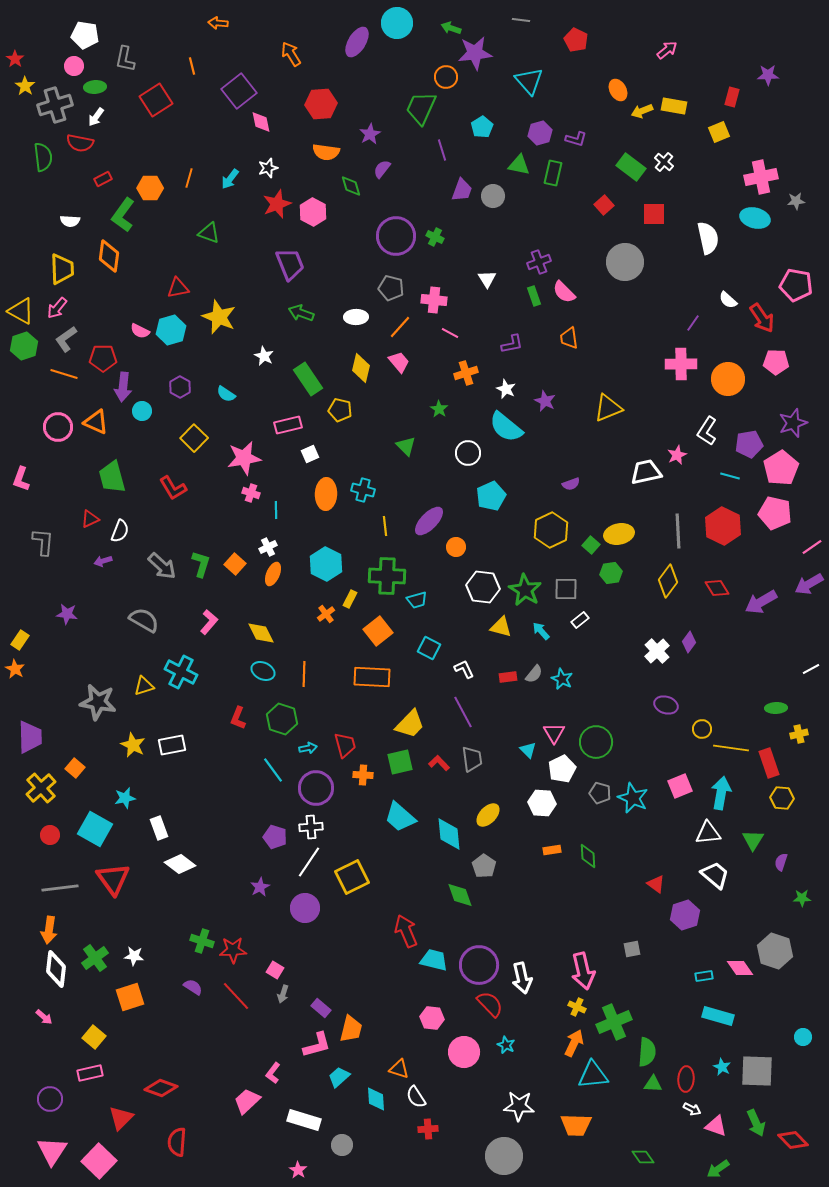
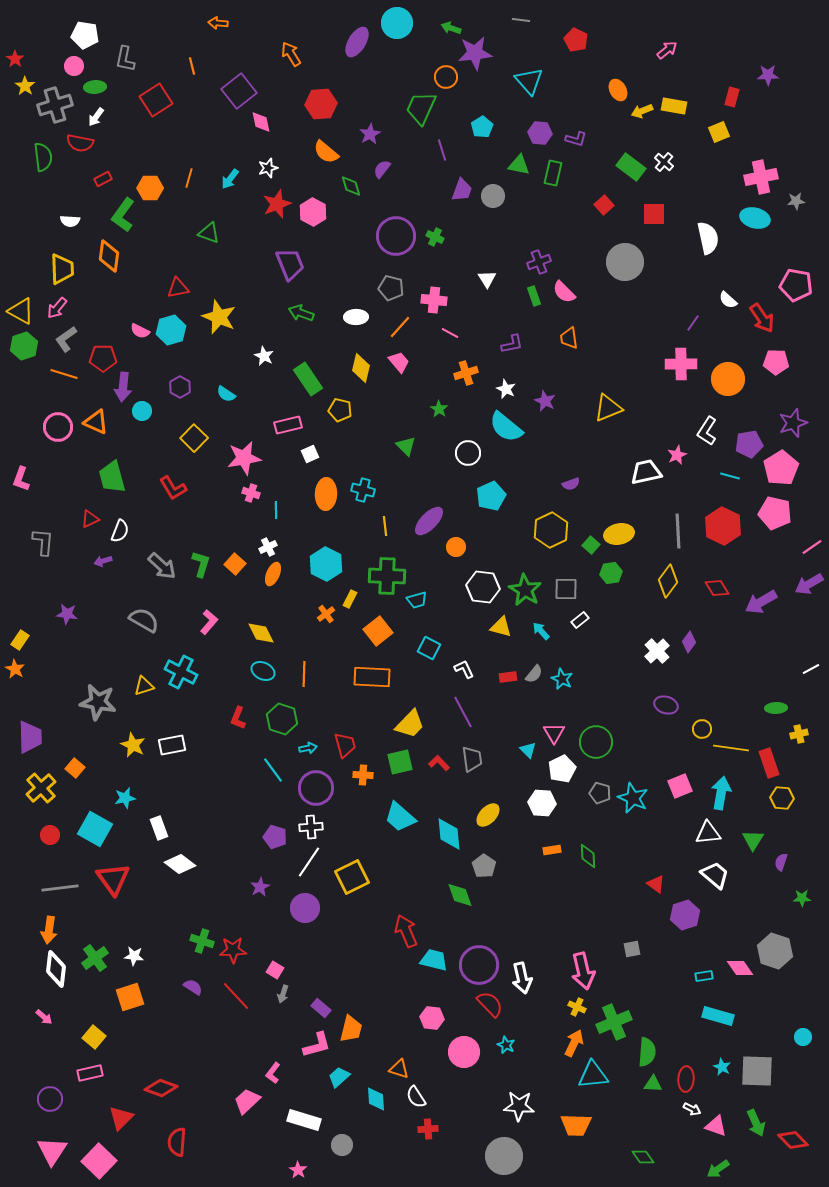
purple hexagon at (540, 133): rotated 20 degrees clockwise
orange semicircle at (326, 152): rotated 32 degrees clockwise
